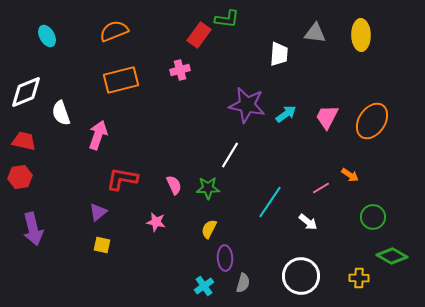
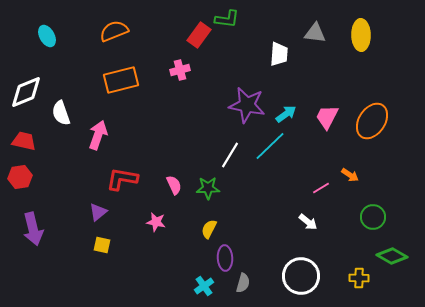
cyan line: moved 56 px up; rotated 12 degrees clockwise
